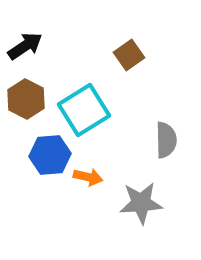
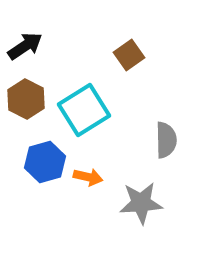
blue hexagon: moved 5 px left, 7 px down; rotated 12 degrees counterclockwise
